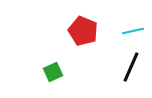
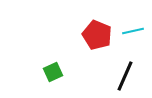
red pentagon: moved 14 px right, 4 px down
black line: moved 6 px left, 9 px down
